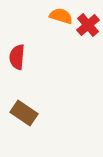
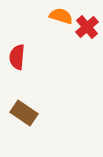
red cross: moved 1 px left, 2 px down
